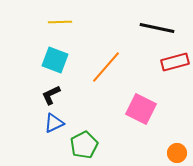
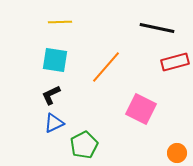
cyan square: rotated 12 degrees counterclockwise
